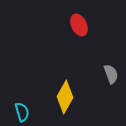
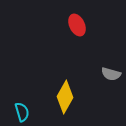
red ellipse: moved 2 px left
gray semicircle: rotated 126 degrees clockwise
